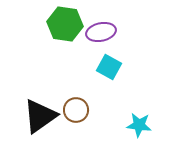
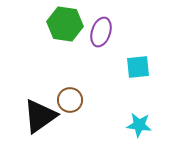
purple ellipse: rotated 60 degrees counterclockwise
cyan square: moved 29 px right; rotated 35 degrees counterclockwise
brown circle: moved 6 px left, 10 px up
